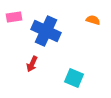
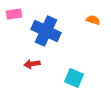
pink rectangle: moved 3 px up
red arrow: rotated 56 degrees clockwise
